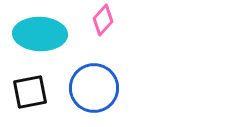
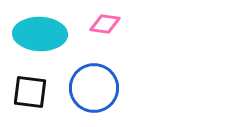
pink diamond: moved 2 px right, 4 px down; rotated 56 degrees clockwise
black square: rotated 18 degrees clockwise
